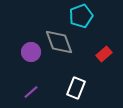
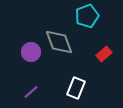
cyan pentagon: moved 6 px right
